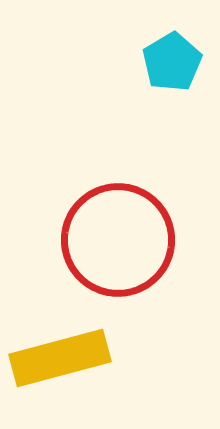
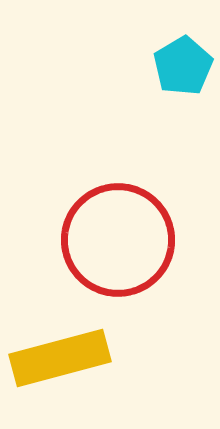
cyan pentagon: moved 11 px right, 4 px down
